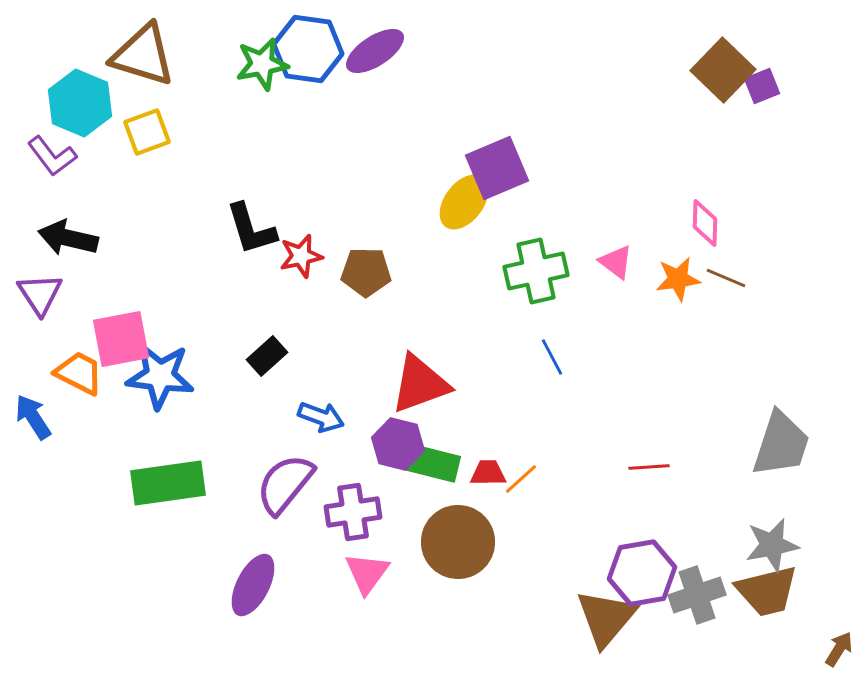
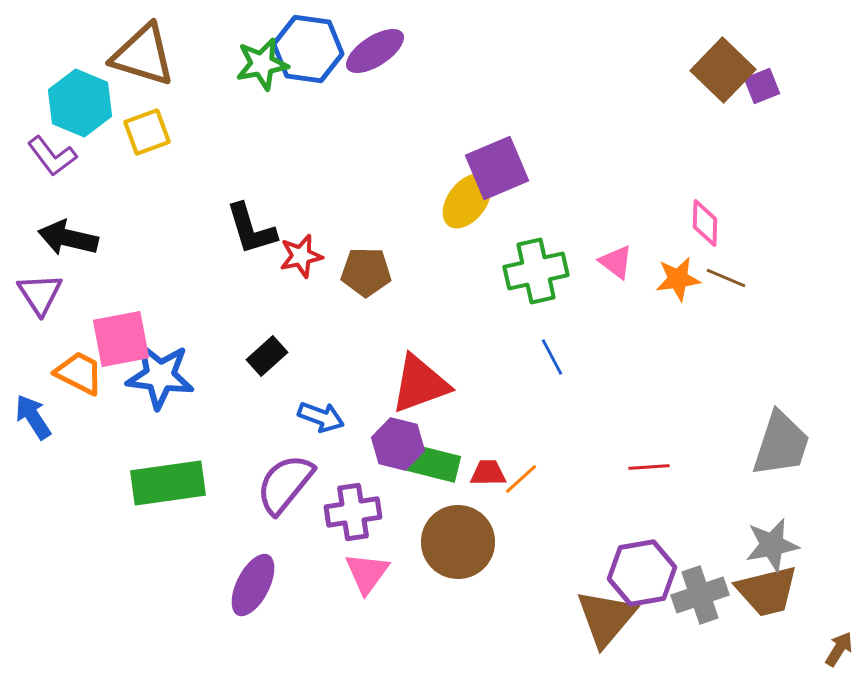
yellow ellipse at (464, 202): moved 3 px right, 1 px up
gray cross at (697, 595): moved 3 px right
